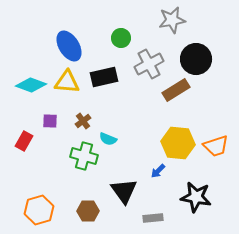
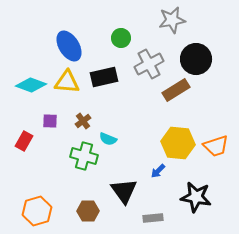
orange hexagon: moved 2 px left, 1 px down
